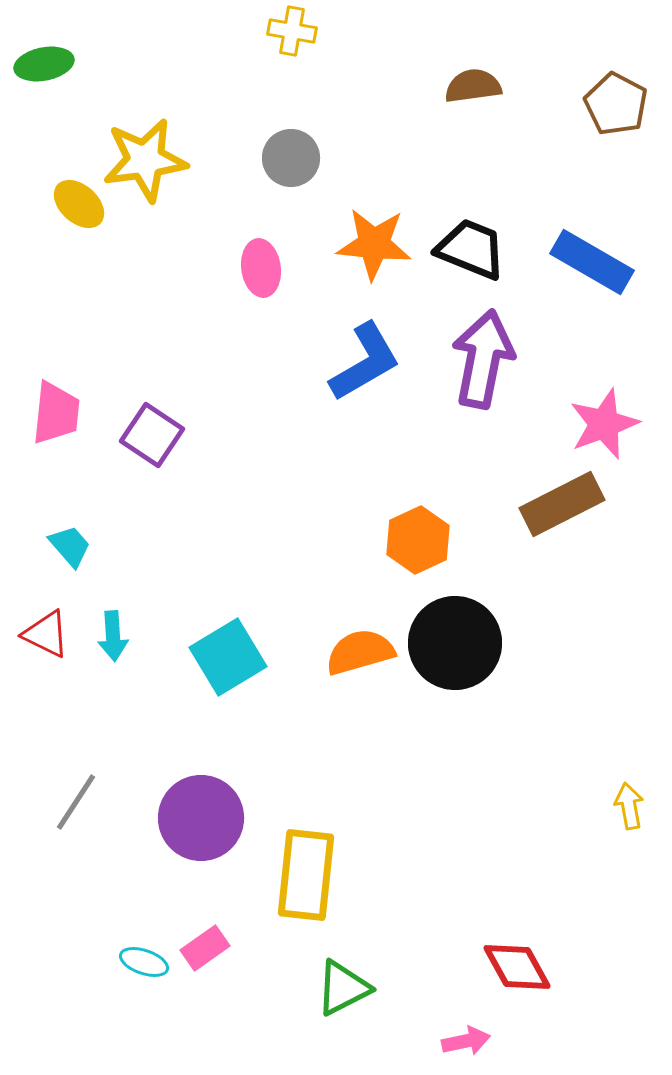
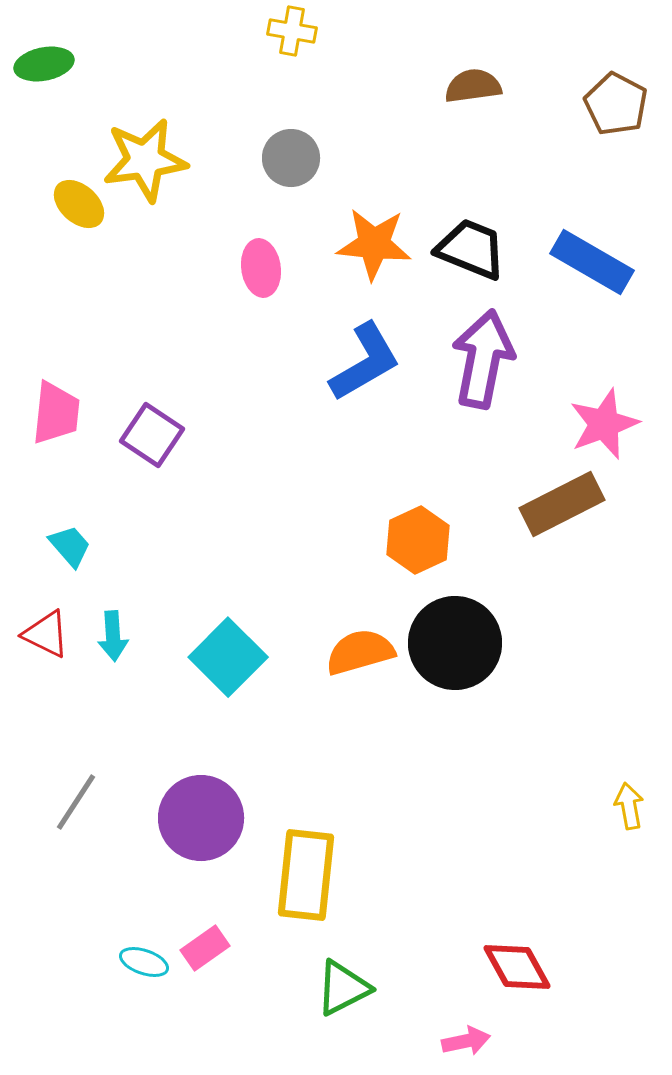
cyan square: rotated 14 degrees counterclockwise
